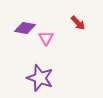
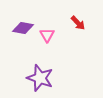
purple diamond: moved 2 px left
pink triangle: moved 1 px right, 3 px up
